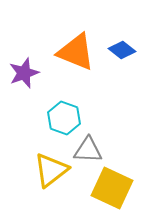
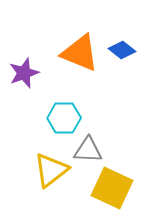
orange triangle: moved 4 px right, 1 px down
cyan hexagon: rotated 20 degrees counterclockwise
